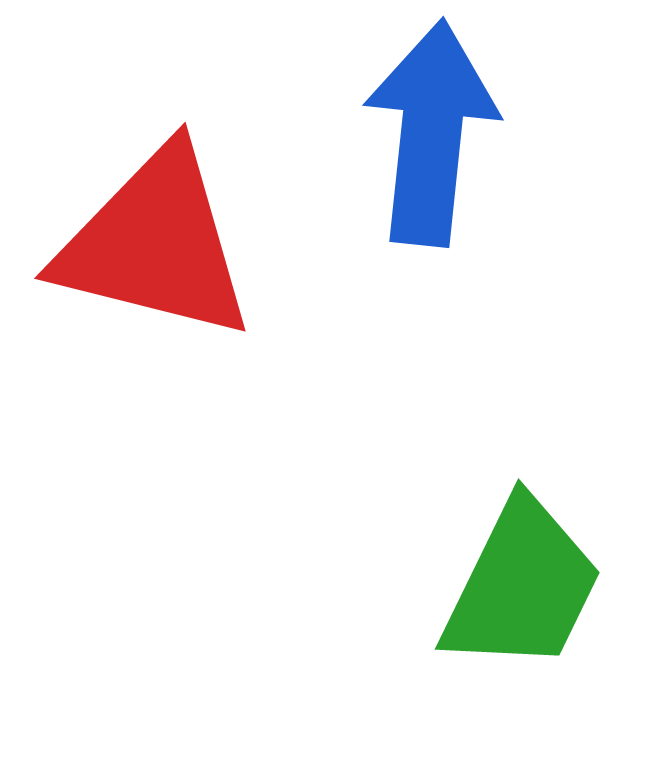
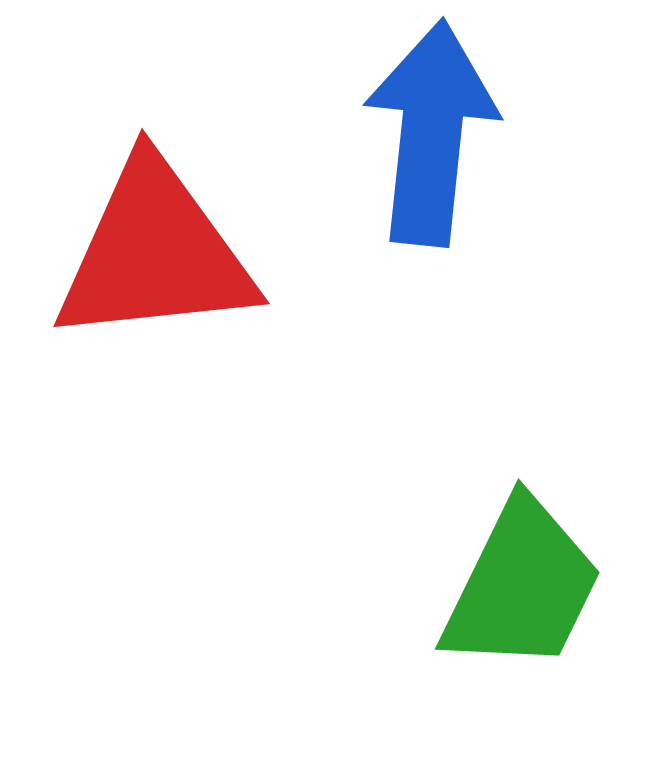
red triangle: moved 9 px down; rotated 20 degrees counterclockwise
